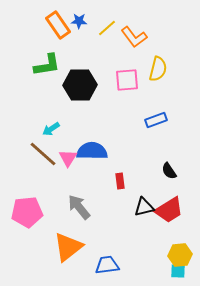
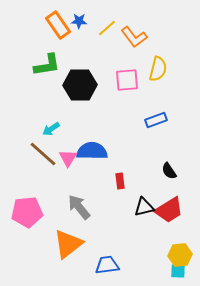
orange triangle: moved 3 px up
